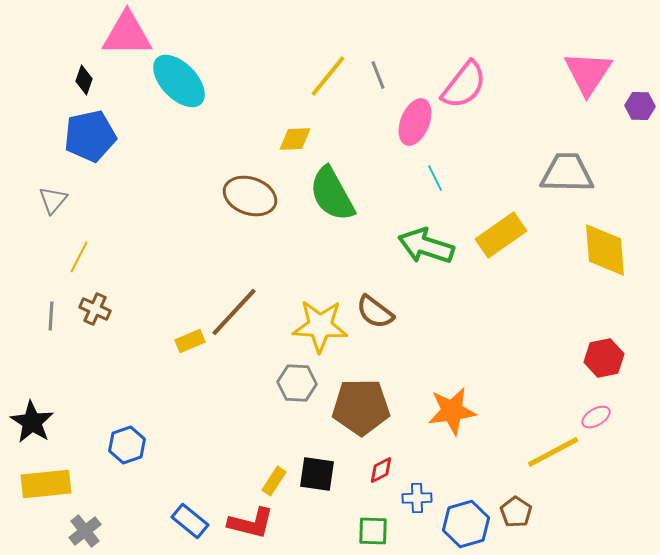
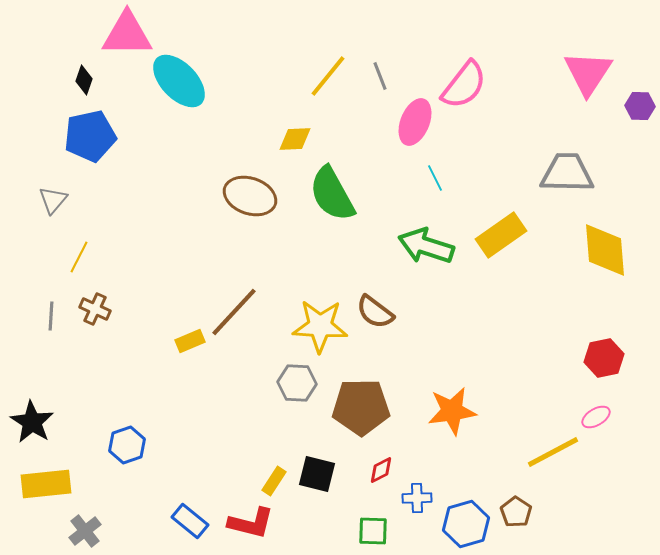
gray line at (378, 75): moved 2 px right, 1 px down
black square at (317, 474): rotated 6 degrees clockwise
